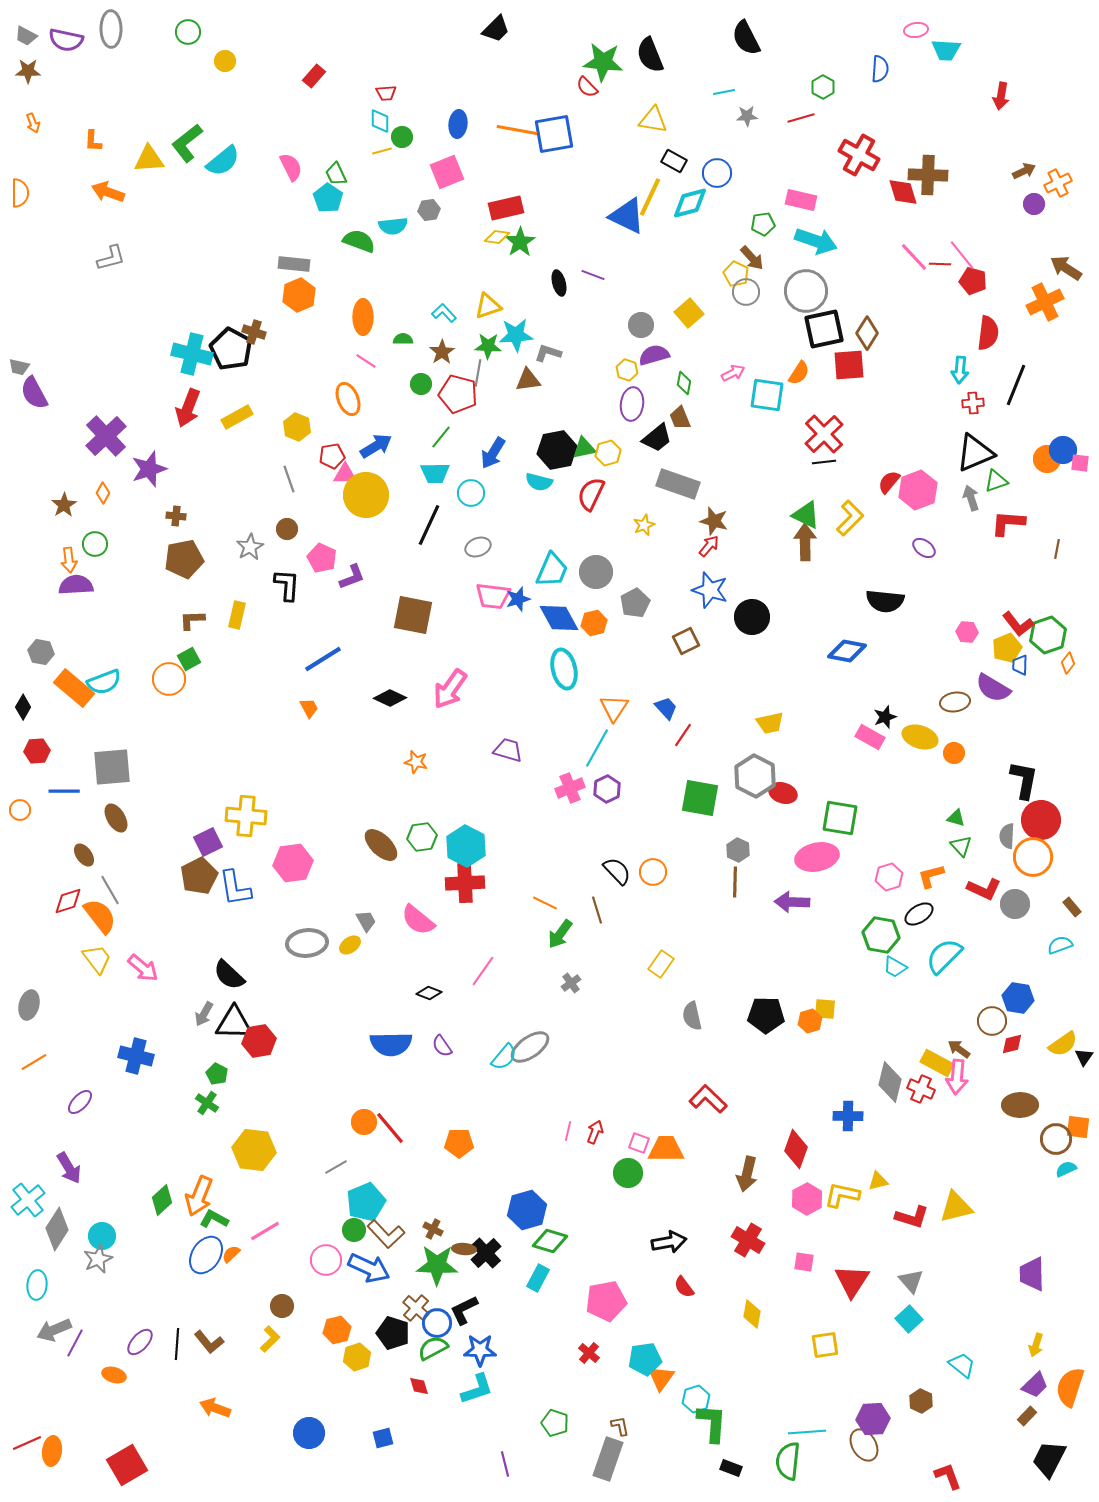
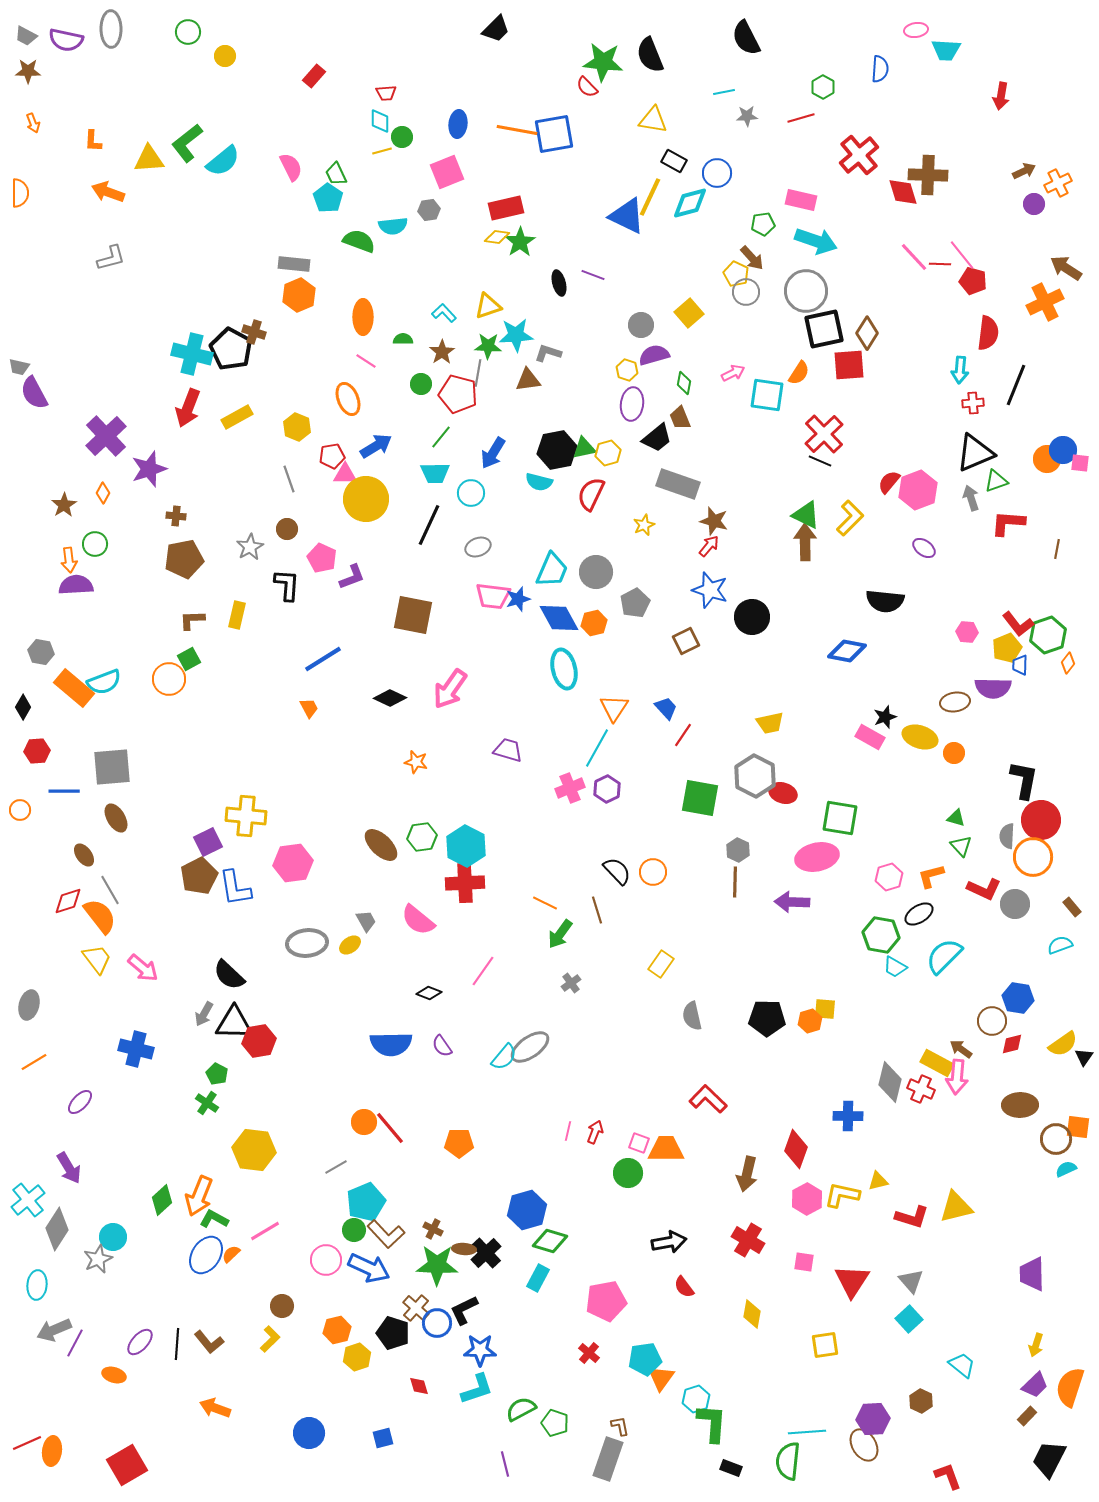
yellow circle at (225, 61): moved 5 px up
red cross at (859, 155): rotated 21 degrees clockwise
black line at (824, 462): moved 4 px left, 1 px up; rotated 30 degrees clockwise
yellow circle at (366, 495): moved 4 px down
purple semicircle at (993, 688): rotated 30 degrees counterclockwise
black pentagon at (766, 1015): moved 1 px right, 3 px down
brown arrow at (959, 1049): moved 2 px right
blue cross at (136, 1056): moved 7 px up
cyan circle at (102, 1236): moved 11 px right, 1 px down
green semicircle at (433, 1348): moved 88 px right, 61 px down
